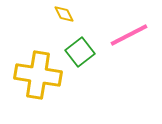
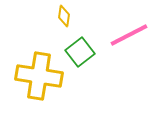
yellow diamond: moved 2 px down; rotated 35 degrees clockwise
yellow cross: moved 1 px right, 1 px down
